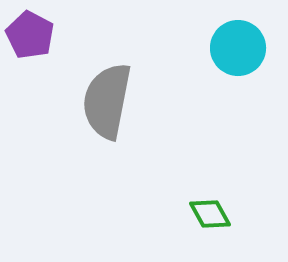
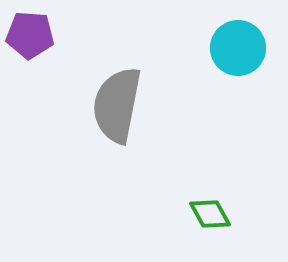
purple pentagon: rotated 24 degrees counterclockwise
gray semicircle: moved 10 px right, 4 px down
